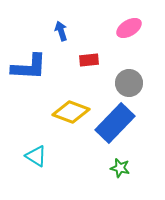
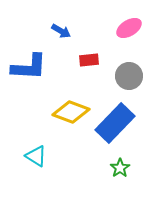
blue arrow: rotated 138 degrees clockwise
gray circle: moved 7 px up
green star: rotated 24 degrees clockwise
